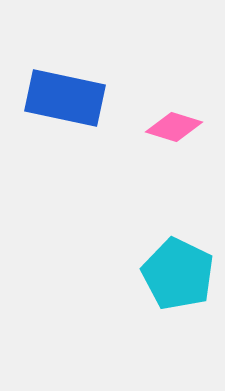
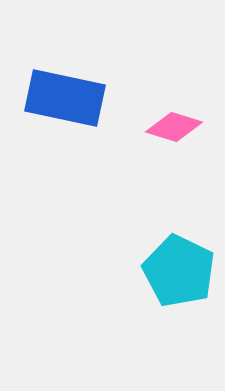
cyan pentagon: moved 1 px right, 3 px up
